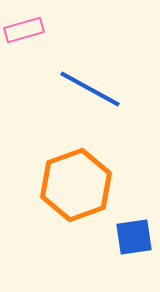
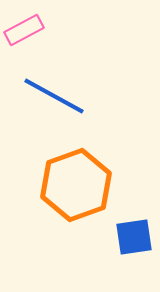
pink rectangle: rotated 12 degrees counterclockwise
blue line: moved 36 px left, 7 px down
